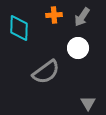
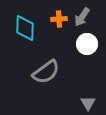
orange cross: moved 5 px right, 4 px down
cyan diamond: moved 6 px right
white circle: moved 9 px right, 4 px up
